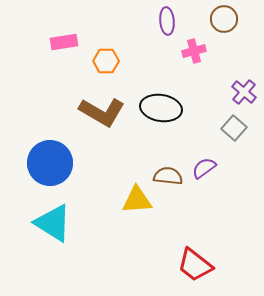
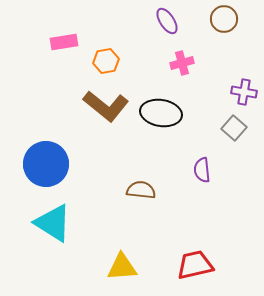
purple ellipse: rotated 28 degrees counterclockwise
pink cross: moved 12 px left, 12 px down
orange hexagon: rotated 10 degrees counterclockwise
purple cross: rotated 30 degrees counterclockwise
black ellipse: moved 5 px down
brown L-shape: moved 4 px right, 6 px up; rotated 9 degrees clockwise
blue circle: moved 4 px left, 1 px down
purple semicircle: moved 2 px left, 2 px down; rotated 60 degrees counterclockwise
brown semicircle: moved 27 px left, 14 px down
yellow triangle: moved 15 px left, 67 px down
red trapezoid: rotated 129 degrees clockwise
